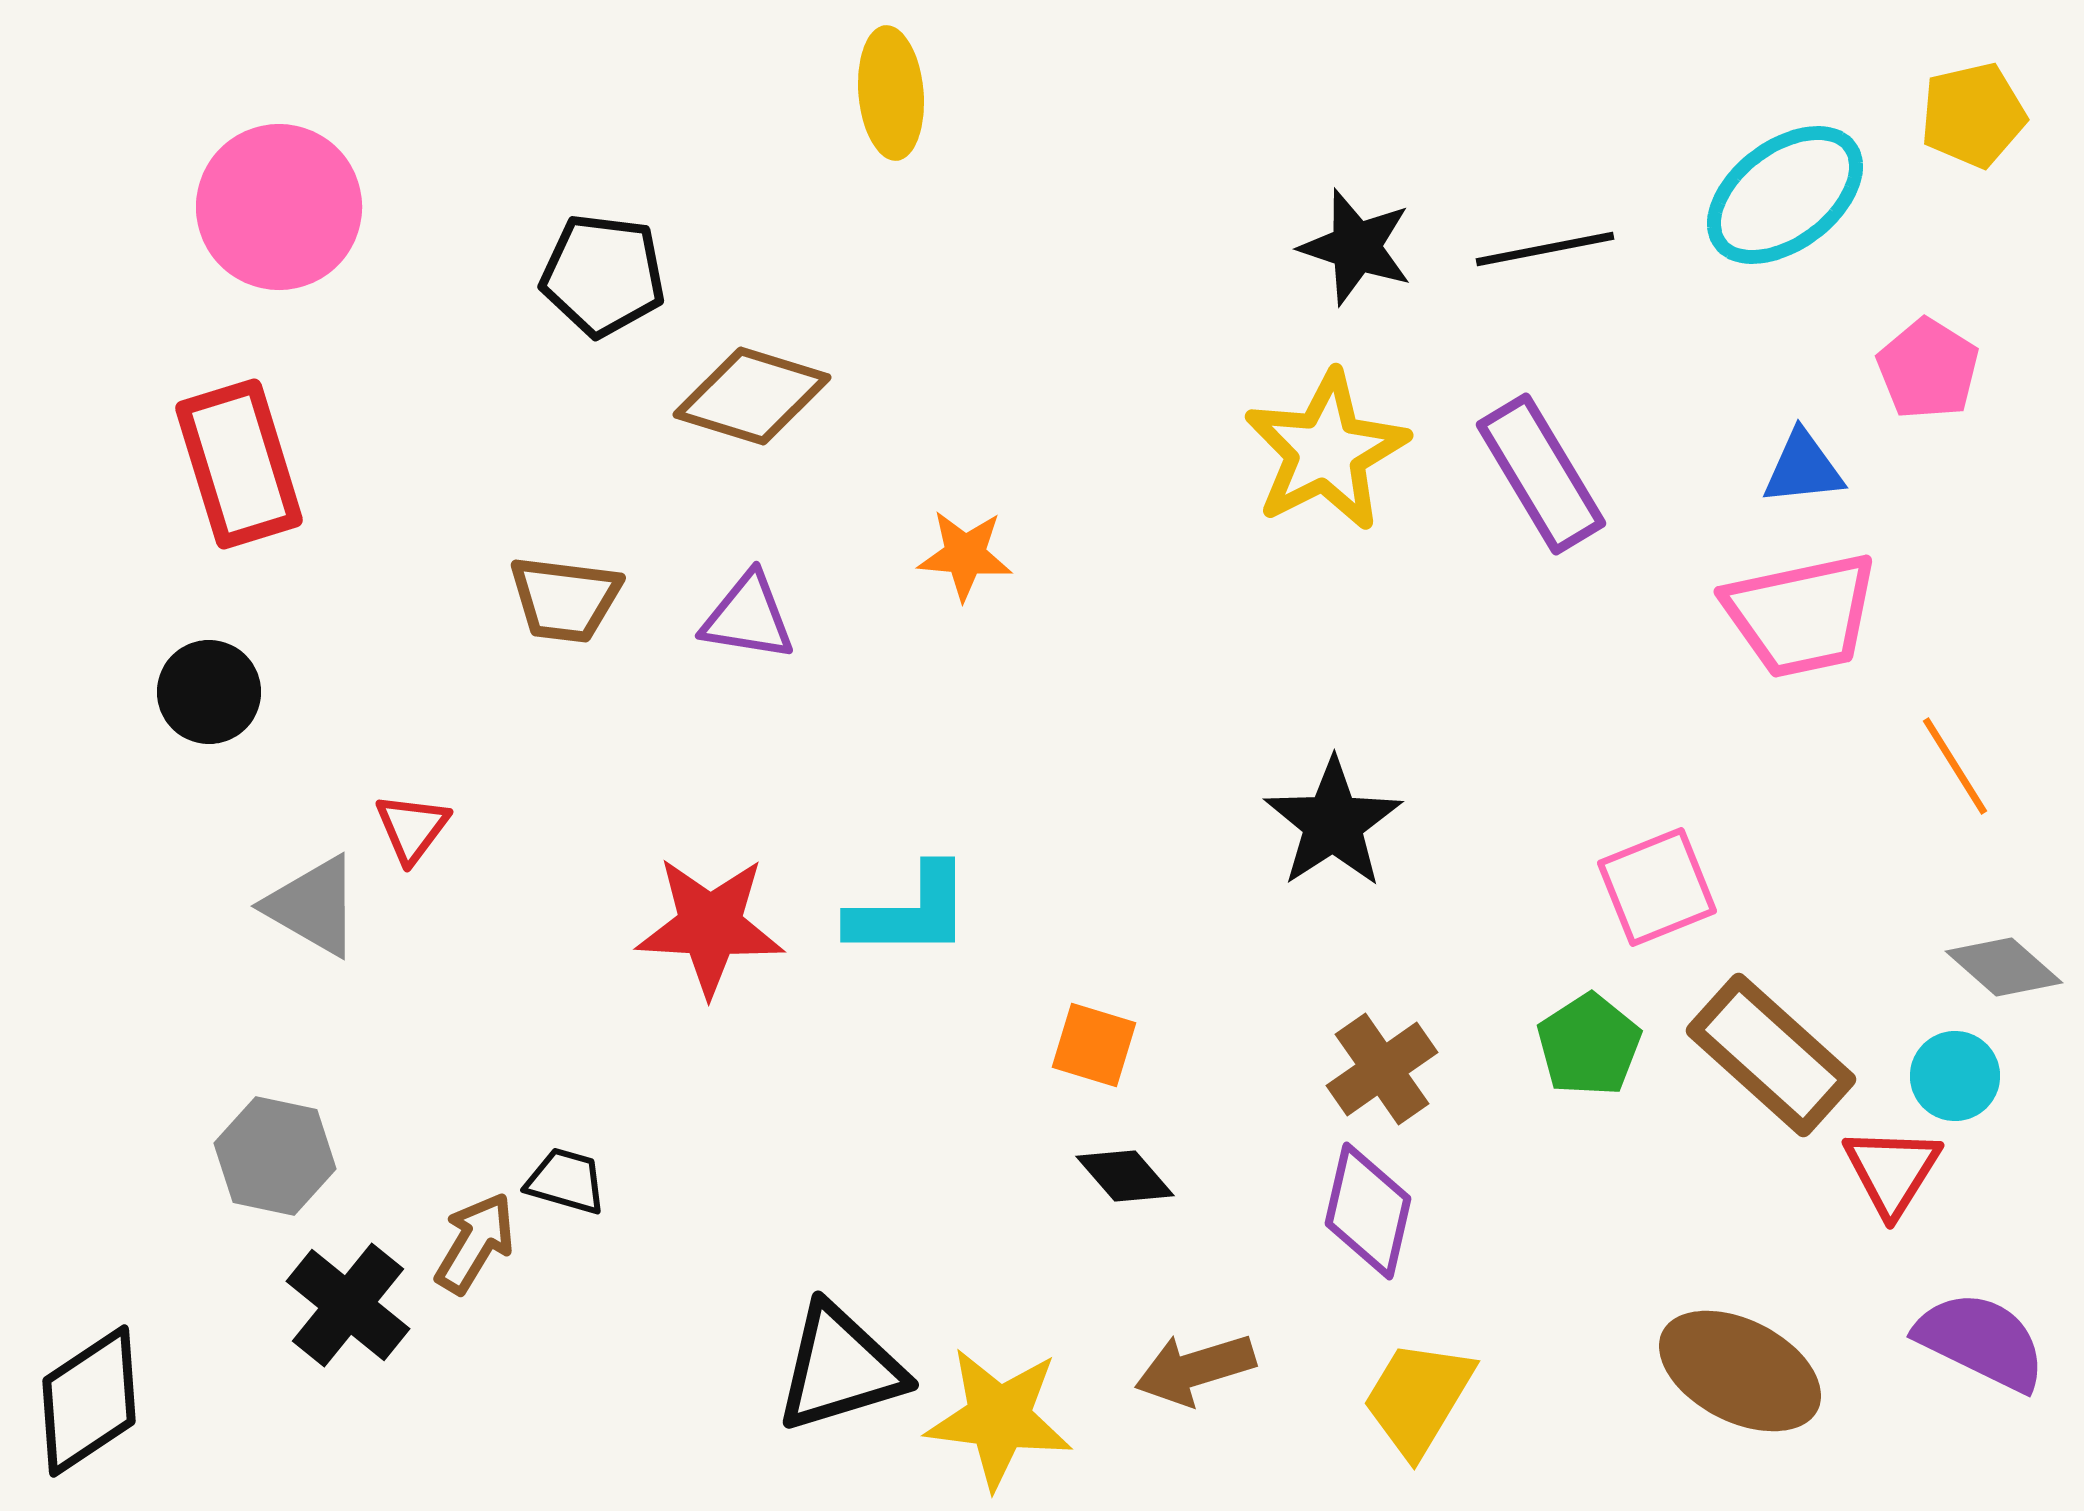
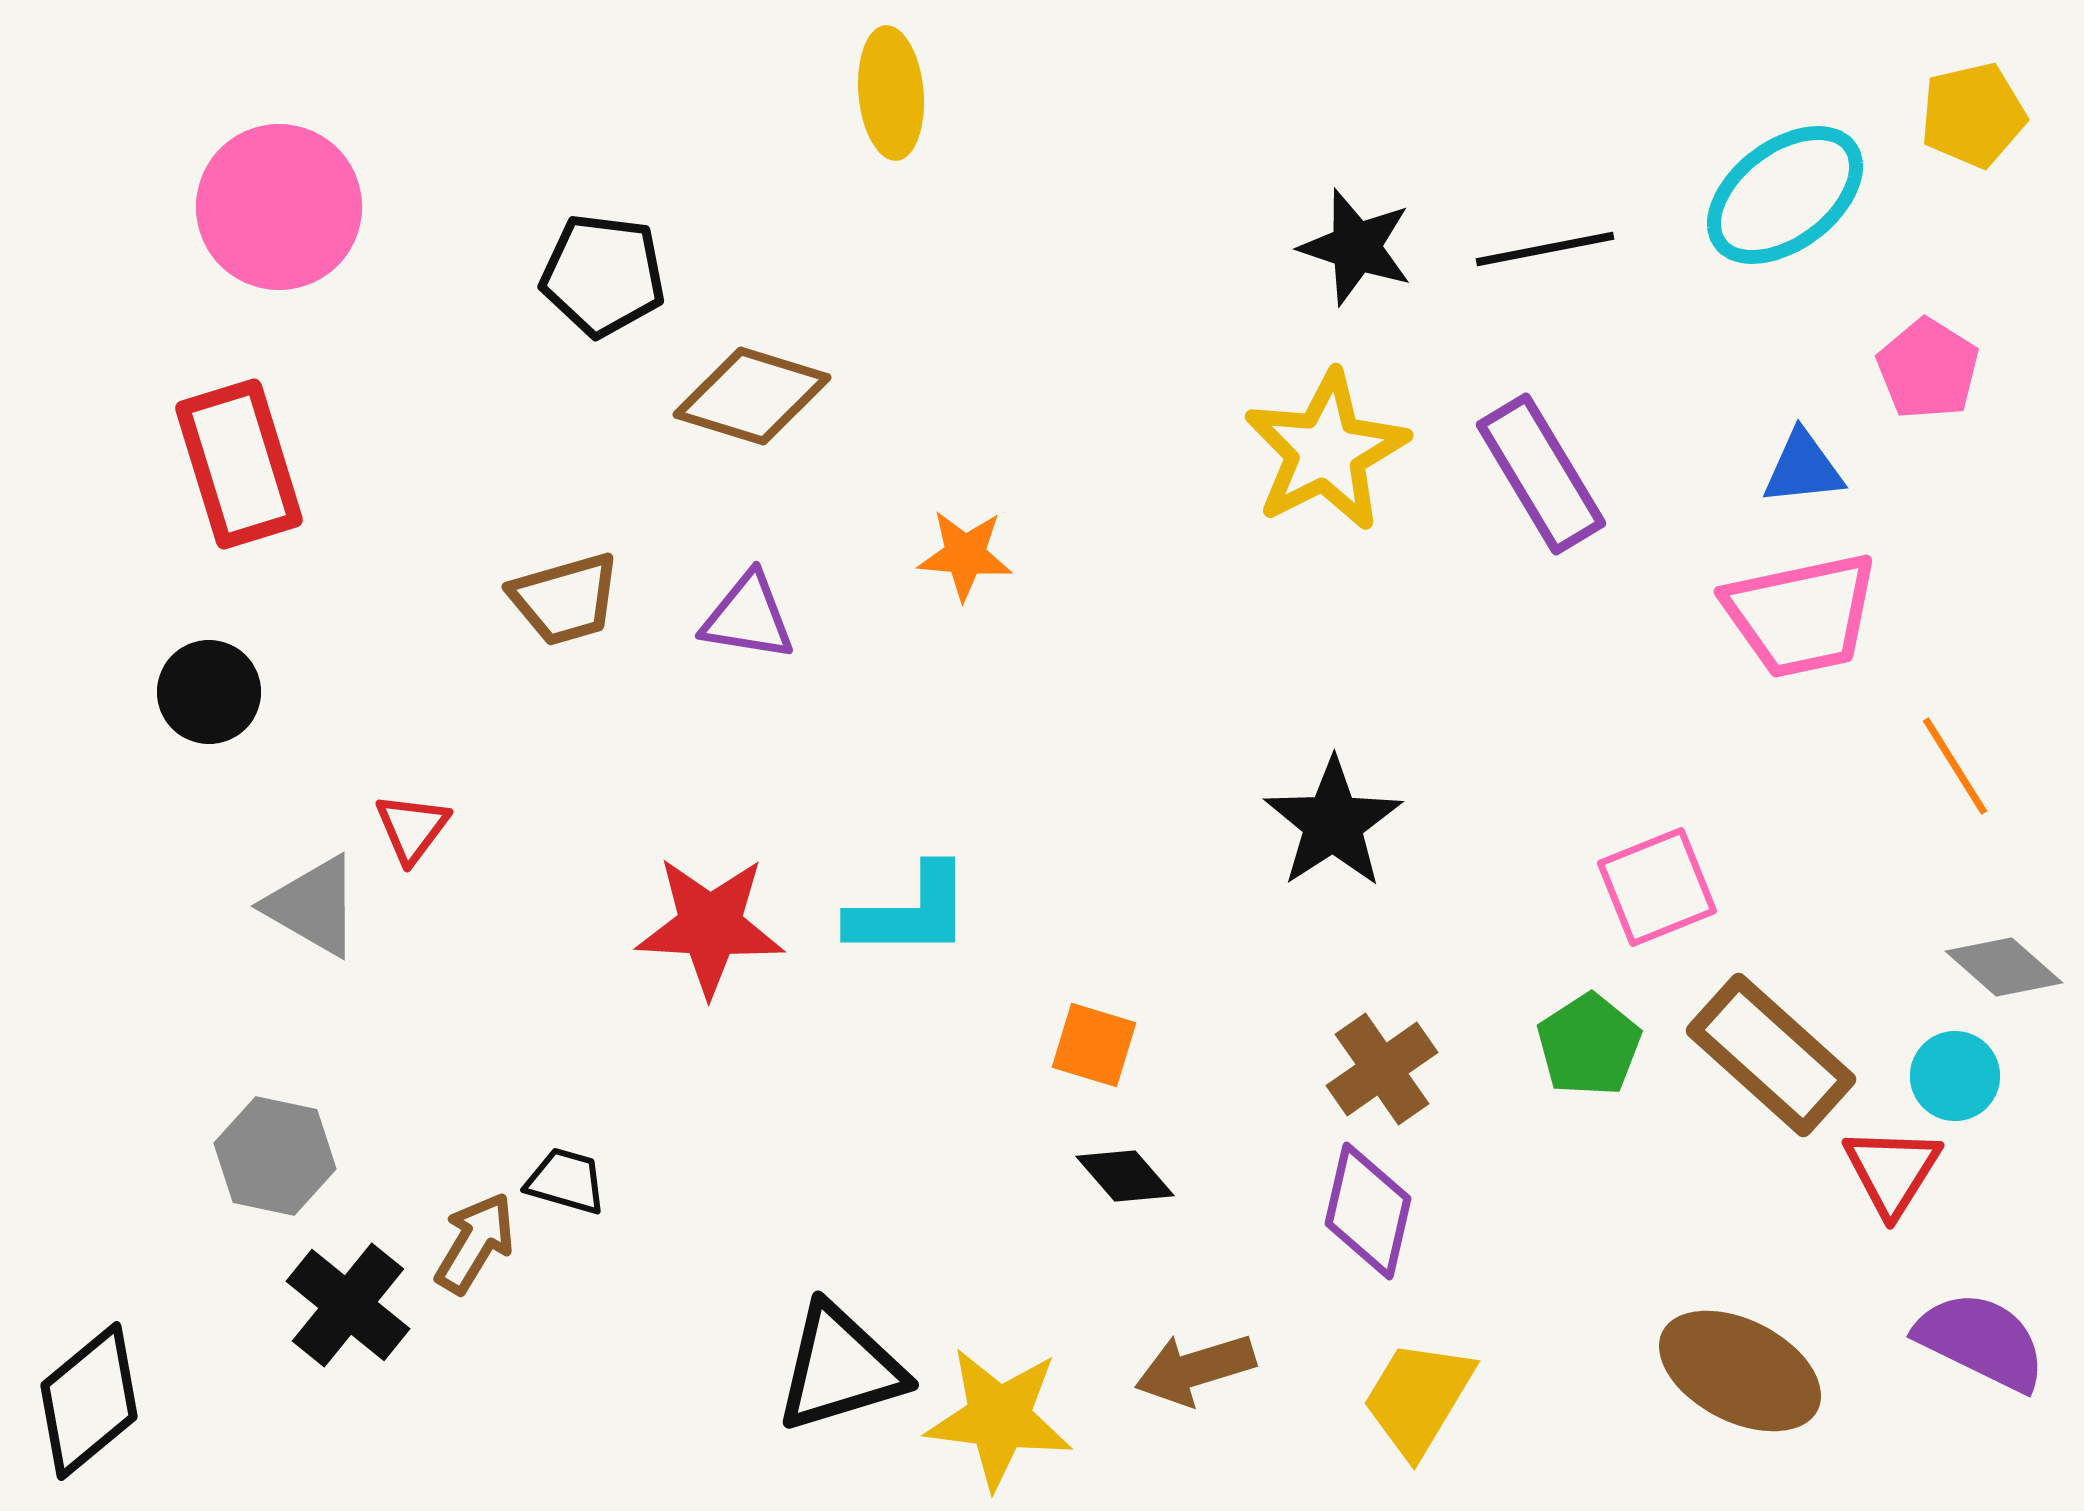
brown trapezoid at (565, 599): rotated 23 degrees counterclockwise
black diamond at (89, 1401): rotated 6 degrees counterclockwise
